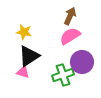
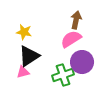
brown arrow: moved 6 px right, 4 px down; rotated 12 degrees counterclockwise
pink semicircle: moved 1 px right, 3 px down
pink triangle: rotated 32 degrees counterclockwise
